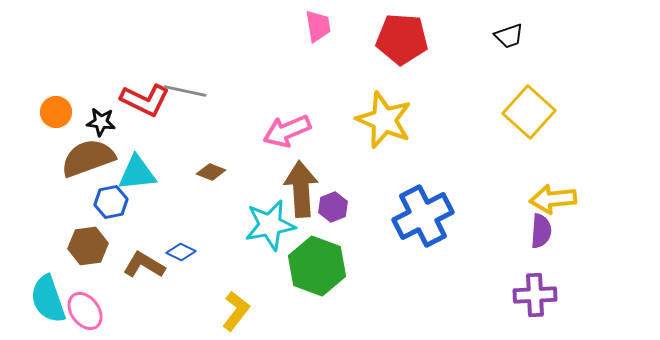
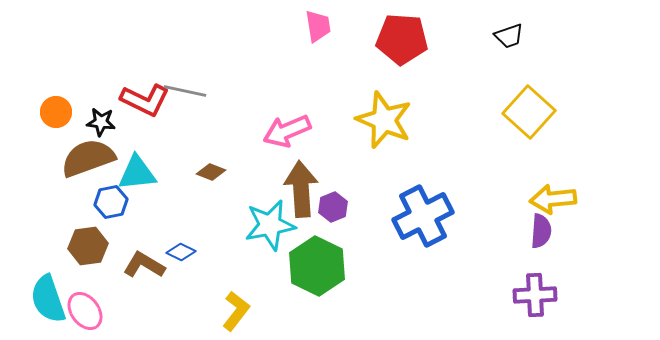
green hexagon: rotated 6 degrees clockwise
